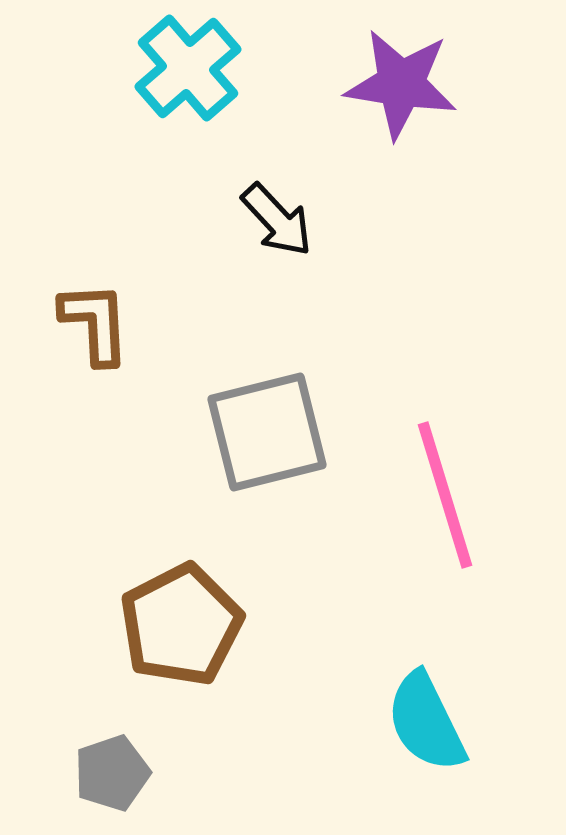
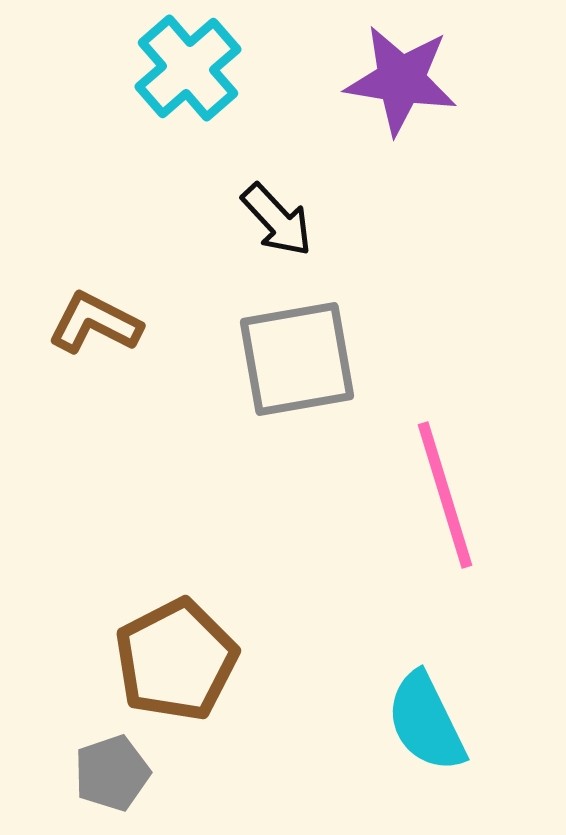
purple star: moved 4 px up
brown L-shape: rotated 60 degrees counterclockwise
gray square: moved 30 px right, 73 px up; rotated 4 degrees clockwise
brown pentagon: moved 5 px left, 35 px down
